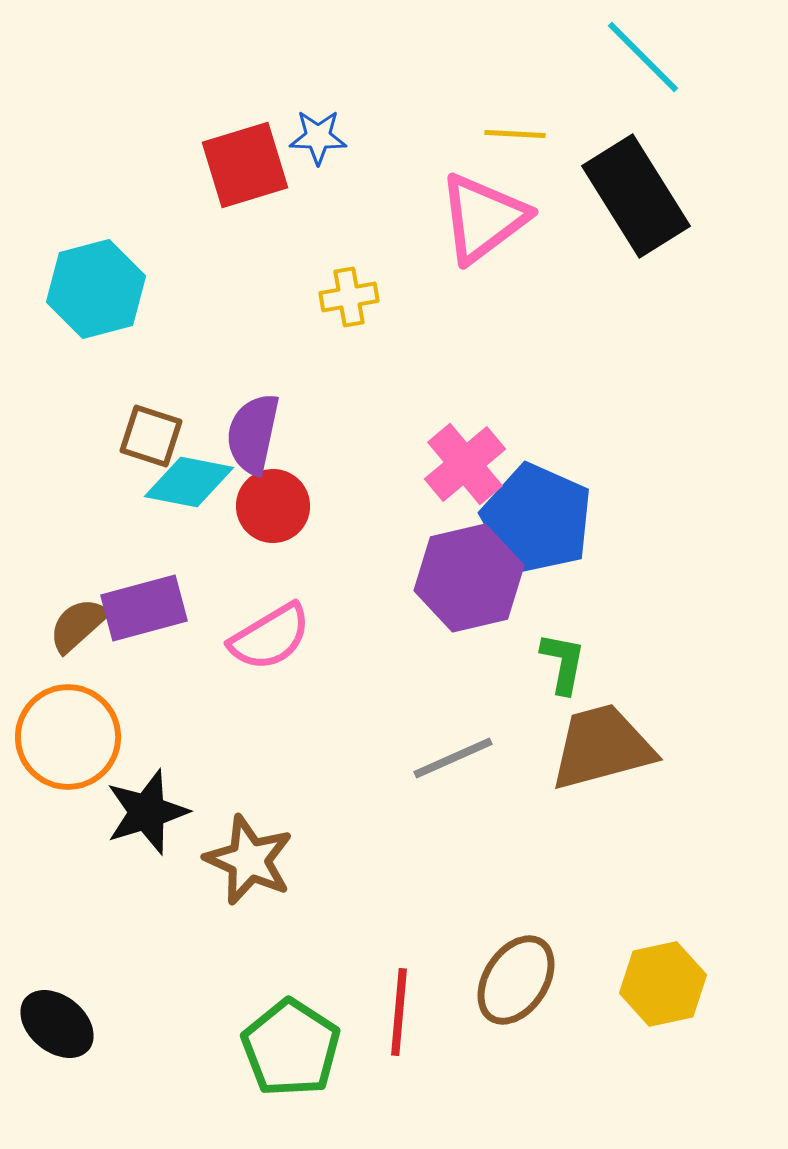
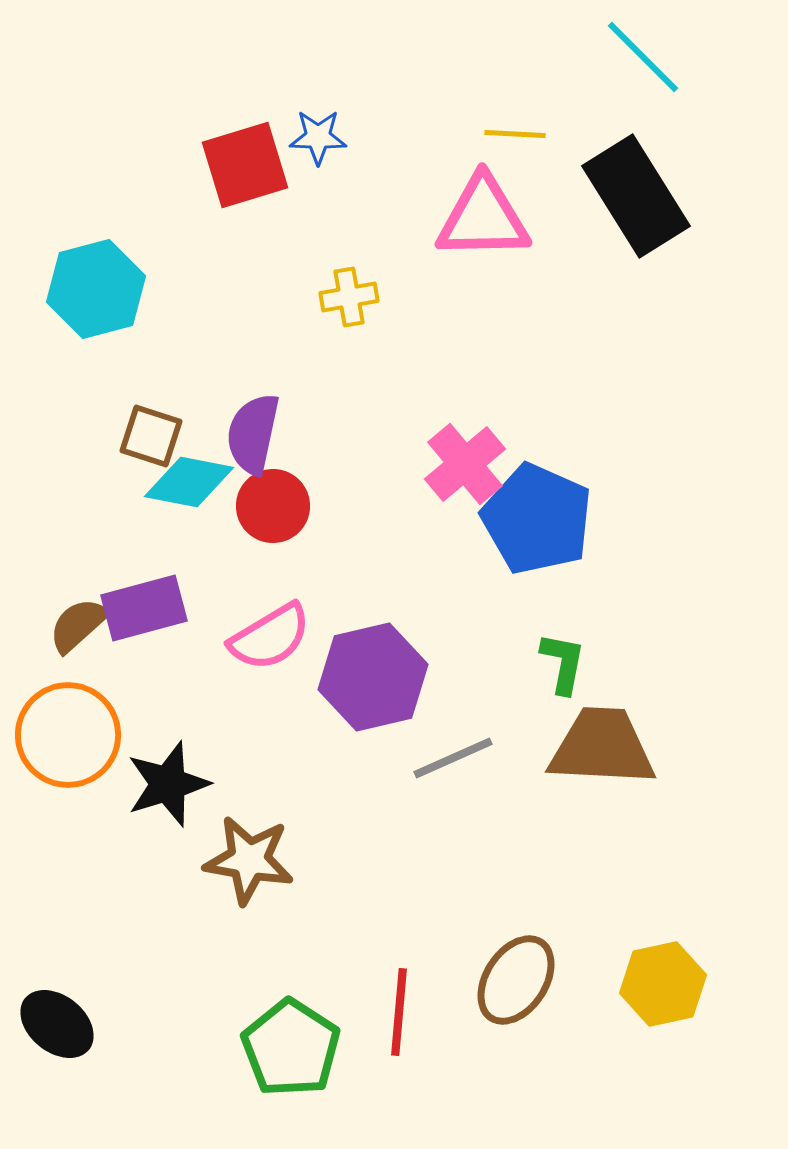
pink triangle: rotated 36 degrees clockwise
purple hexagon: moved 96 px left, 99 px down
orange circle: moved 2 px up
brown trapezoid: rotated 18 degrees clockwise
black star: moved 21 px right, 28 px up
brown star: rotated 14 degrees counterclockwise
